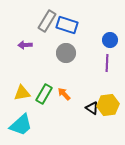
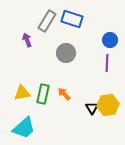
blue rectangle: moved 5 px right, 6 px up
purple arrow: moved 2 px right, 5 px up; rotated 72 degrees clockwise
green rectangle: moved 1 px left; rotated 18 degrees counterclockwise
black triangle: rotated 24 degrees clockwise
cyan trapezoid: moved 3 px right, 3 px down
